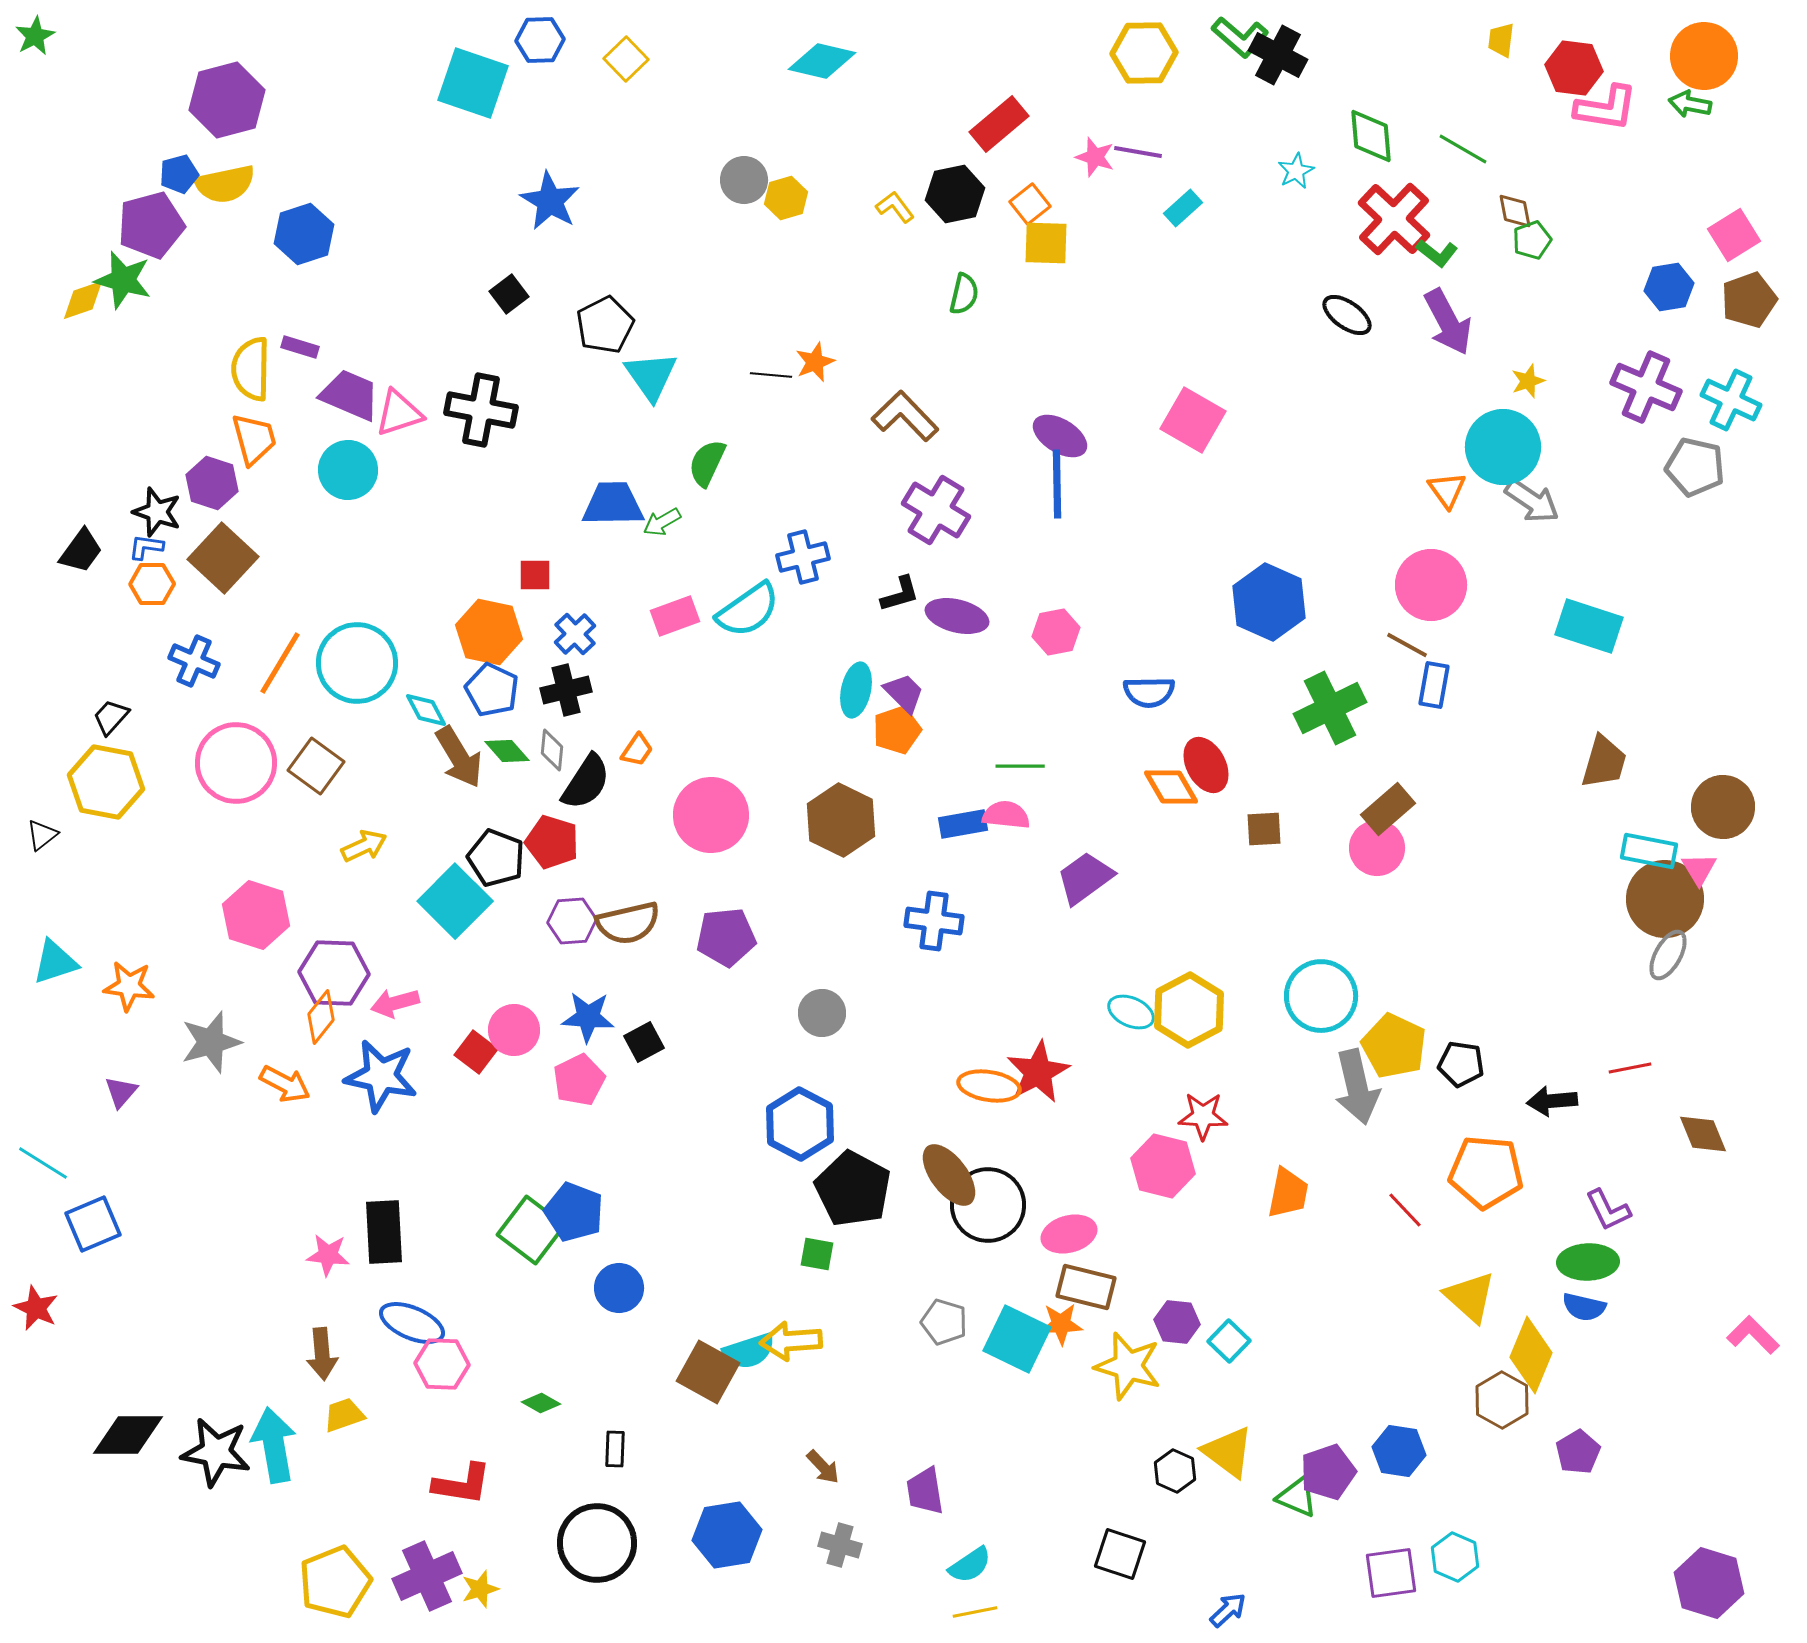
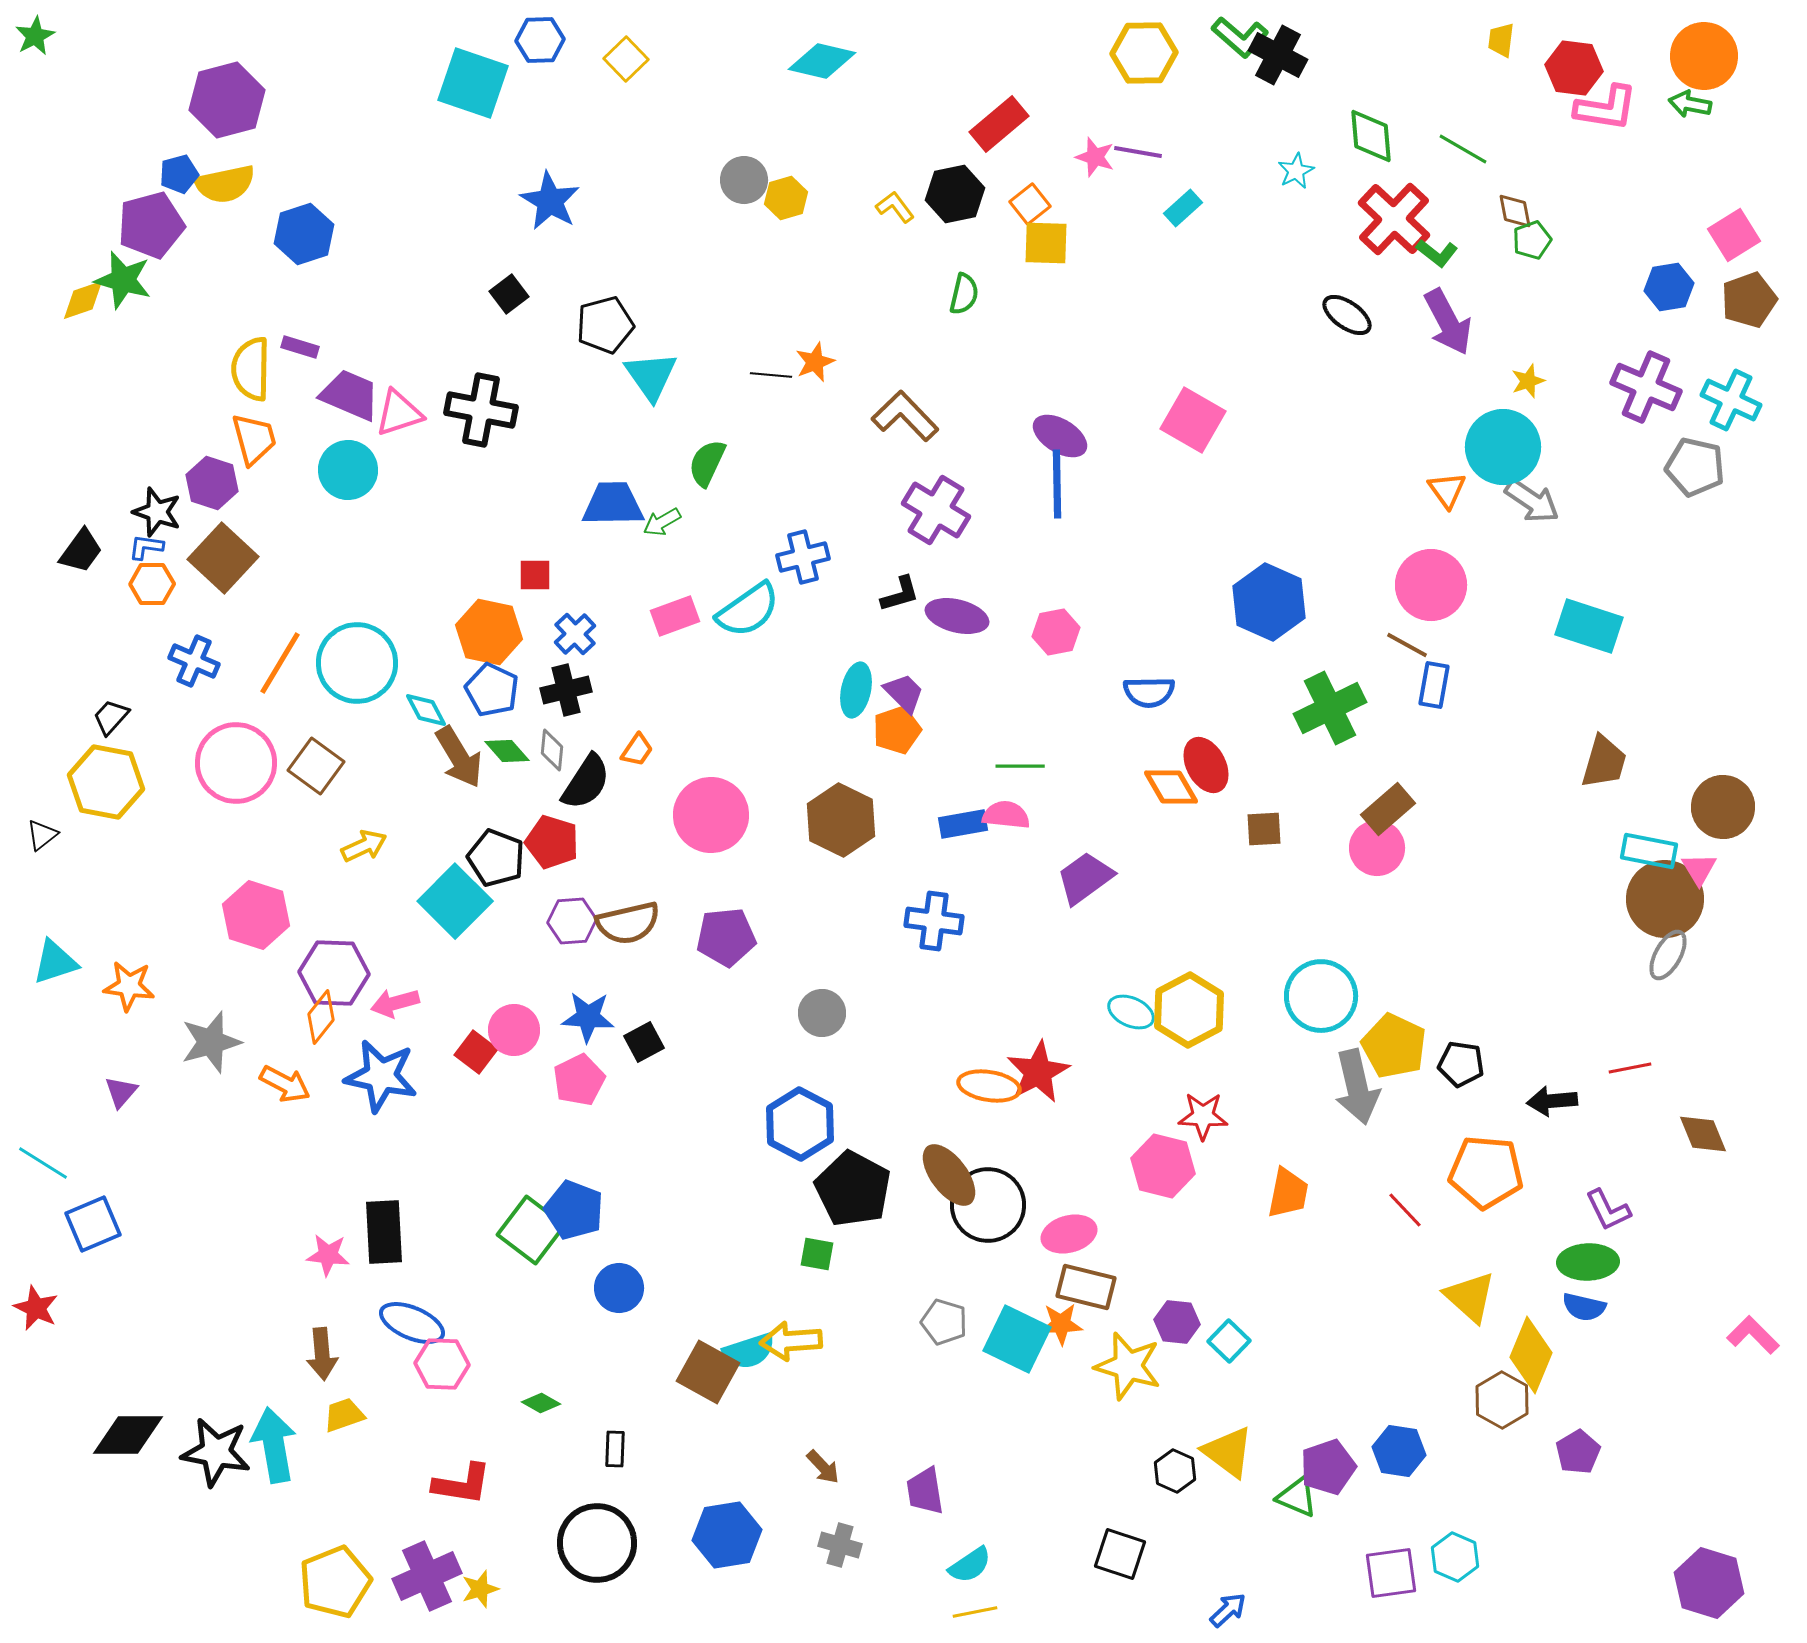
black pentagon at (605, 325): rotated 12 degrees clockwise
blue pentagon at (574, 1212): moved 2 px up
purple pentagon at (1328, 1472): moved 5 px up
